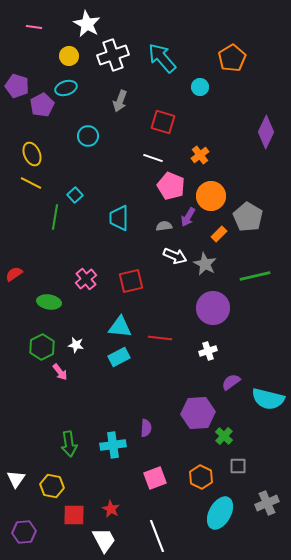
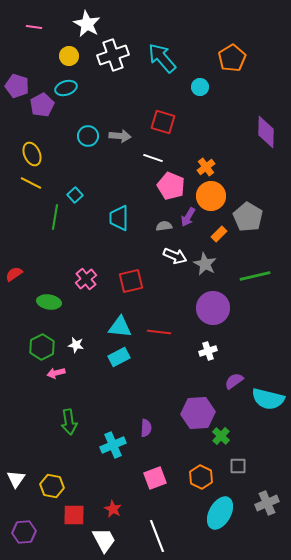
gray arrow at (120, 101): moved 35 px down; rotated 105 degrees counterclockwise
purple diamond at (266, 132): rotated 24 degrees counterclockwise
orange cross at (200, 155): moved 6 px right, 12 px down
red line at (160, 338): moved 1 px left, 6 px up
pink arrow at (60, 372): moved 4 px left, 1 px down; rotated 114 degrees clockwise
purple semicircle at (231, 382): moved 3 px right, 1 px up
green cross at (224, 436): moved 3 px left
green arrow at (69, 444): moved 22 px up
cyan cross at (113, 445): rotated 15 degrees counterclockwise
red star at (111, 509): moved 2 px right
